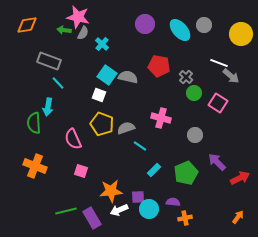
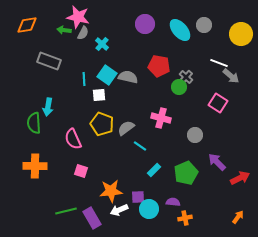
cyan line at (58, 83): moved 26 px right, 4 px up; rotated 40 degrees clockwise
green circle at (194, 93): moved 15 px left, 6 px up
white square at (99, 95): rotated 24 degrees counterclockwise
gray semicircle at (126, 128): rotated 18 degrees counterclockwise
orange cross at (35, 166): rotated 20 degrees counterclockwise
